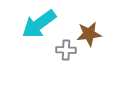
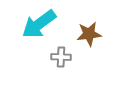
gray cross: moved 5 px left, 7 px down
